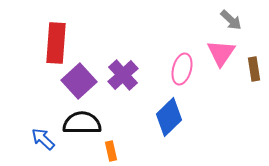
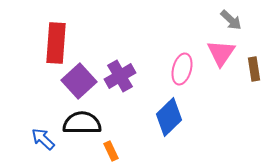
purple cross: moved 3 px left, 1 px down; rotated 12 degrees clockwise
orange rectangle: rotated 12 degrees counterclockwise
